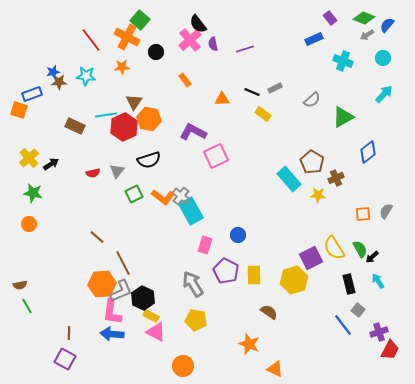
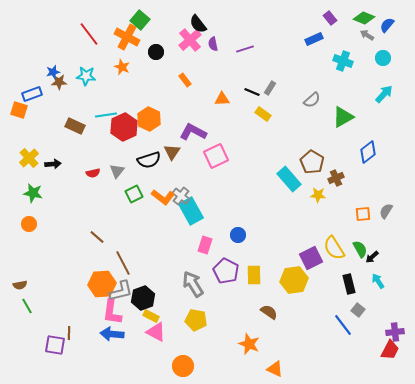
gray arrow at (367, 35): rotated 64 degrees clockwise
red line at (91, 40): moved 2 px left, 6 px up
orange star at (122, 67): rotated 28 degrees clockwise
gray rectangle at (275, 88): moved 5 px left; rotated 32 degrees counterclockwise
brown triangle at (134, 102): moved 38 px right, 50 px down
orange hexagon at (149, 119): rotated 15 degrees clockwise
black arrow at (51, 164): moved 2 px right; rotated 28 degrees clockwise
yellow hexagon at (294, 280): rotated 8 degrees clockwise
gray L-shape at (121, 291): rotated 10 degrees clockwise
black hexagon at (143, 298): rotated 15 degrees clockwise
purple cross at (379, 332): moved 16 px right; rotated 12 degrees clockwise
purple square at (65, 359): moved 10 px left, 14 px up; rotated 20 degrees counterclockwise
